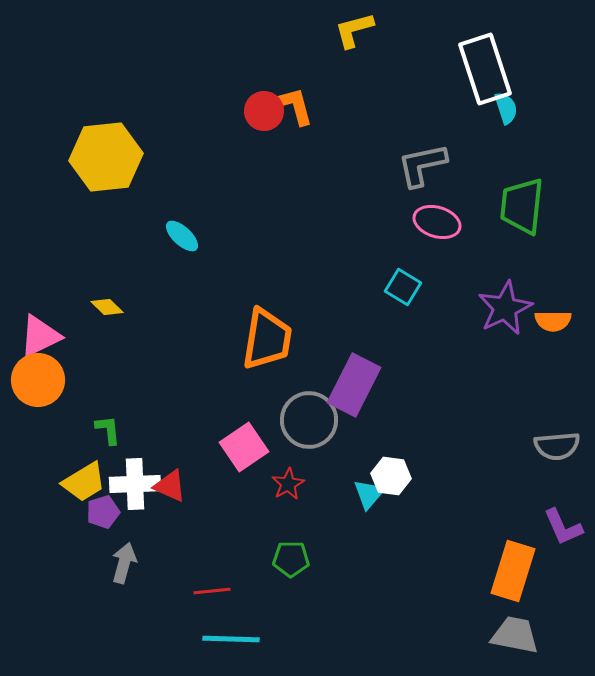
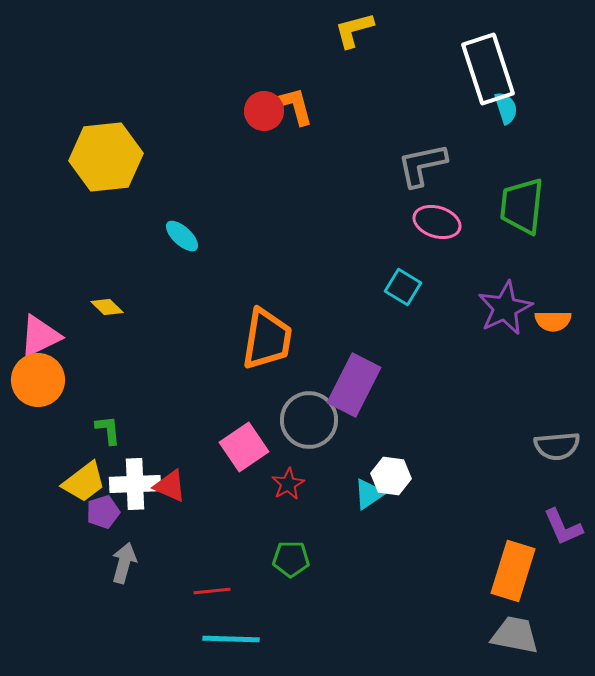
white rectangle: moved 3 px right
yellow trapezoid: rotated 6 degrees counterclockwise
cyan triangle: rotated 16 degrees clockwise
